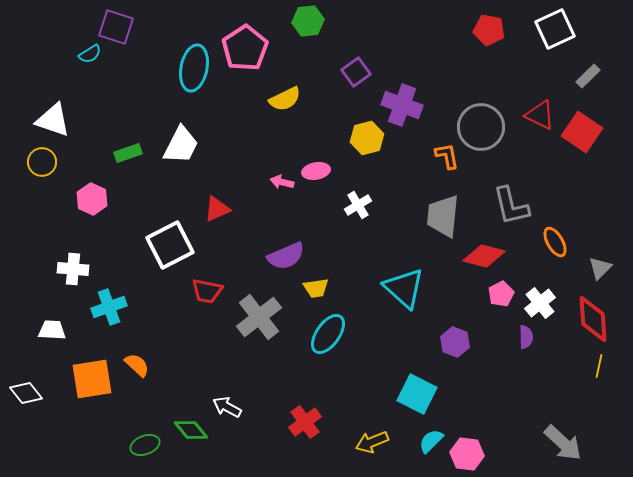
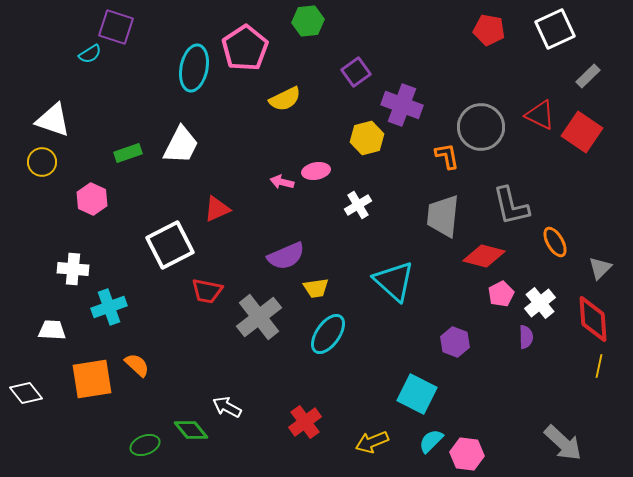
cyan triangle at (404, 288): moved 10 px left, 7 px up
